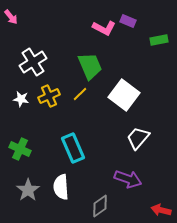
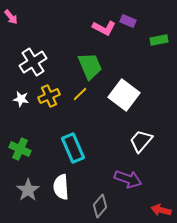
white trapezoid: moved 3 px right, 3 px down
gray diamond: rotated 15 degrees counterclockwise
